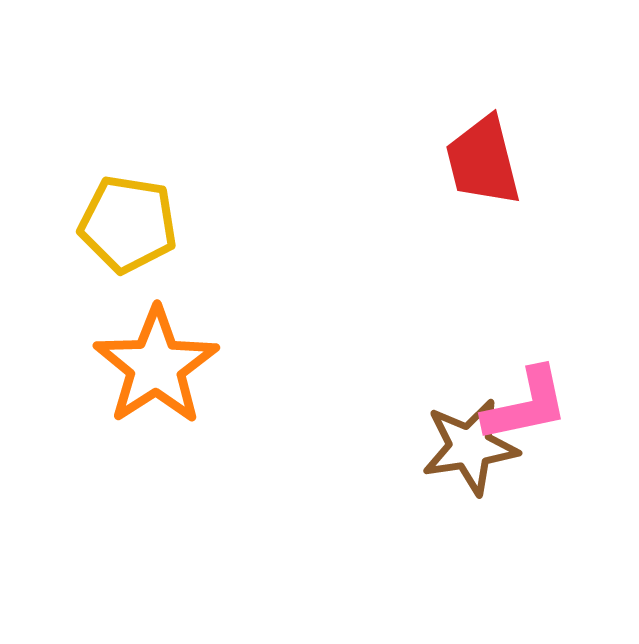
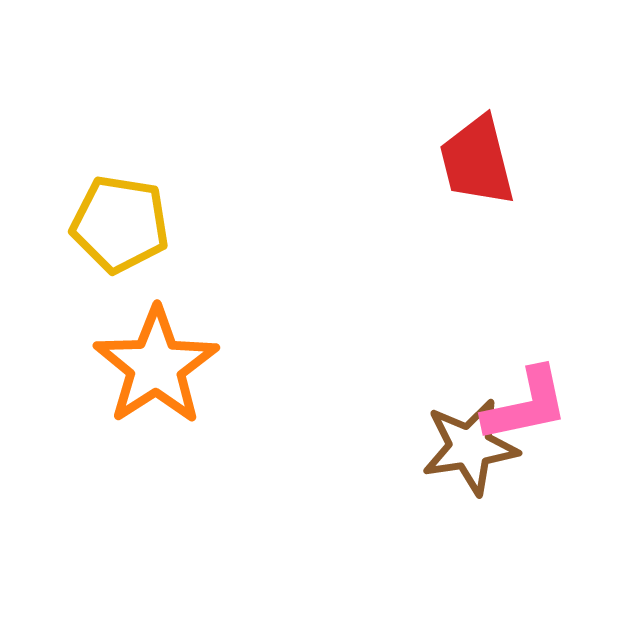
red trapezoid: moved 6 px left
yellow pentagon: moved 8 px left
